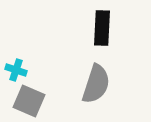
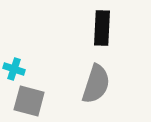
cyan cross: moved 2 px left, 1 px up
gray square: rotated 8 degrees counterclockwise
